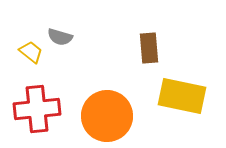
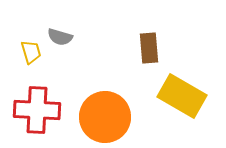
yellow trapezoid: rotated 35 degrees clockwise
yellow rectangle: rotated 18 degrees clockwise
red cross: moved 1 px down; rotated 9 degrees clockwise
orange circle: moved 2 px left, 1 px down
